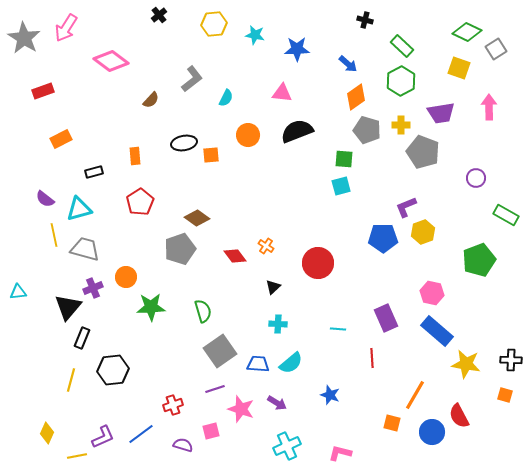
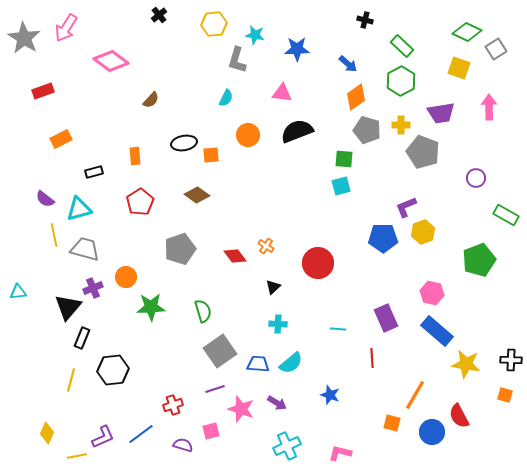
gray L-shape at (192, 79): moved 45 px right, 19 px up; rotated 144 degrees clockwise
brown diamond at (197, 218): moved 23 px up
